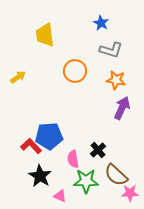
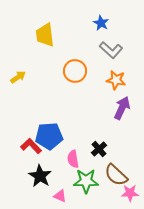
gray L-shape: rotated 25 degrees clockwise
black cross: moved 1 px right, 1 px up
